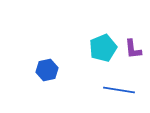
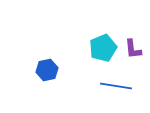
blue line: moved 3 px left, 4 px up
